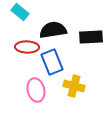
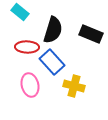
black semicircle: rotated 116 degrees clockwise
black rectangle: moved 3 px up; rotated 25 degrees clockwise
blue rectangle: rotated 20 degrees counterclockwise
pink ellipse: moved 6 px left, 5 px up
